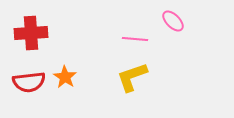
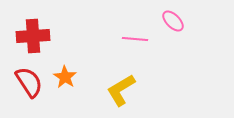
red cross: moved 2 px right, 3 px down
yellow L-shape: moved 11 px left, 13 px down; rotated 12 degrees counterclockwise
red semicircle: rotated 116 degrees counterclockwise
